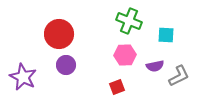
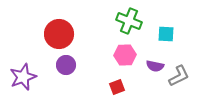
cyan square: moved 1 px up
purple semicircle: rotated 24 degrees clockwise
purple star: rotated 24 degrees clockwise
